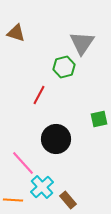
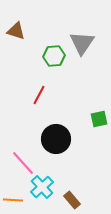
brown triangle: moved 2 px up
green hexagon: moved 10 px left, 11 px up; rotated 10 degrees clockwise
brown rectangle: moved 4 px right
